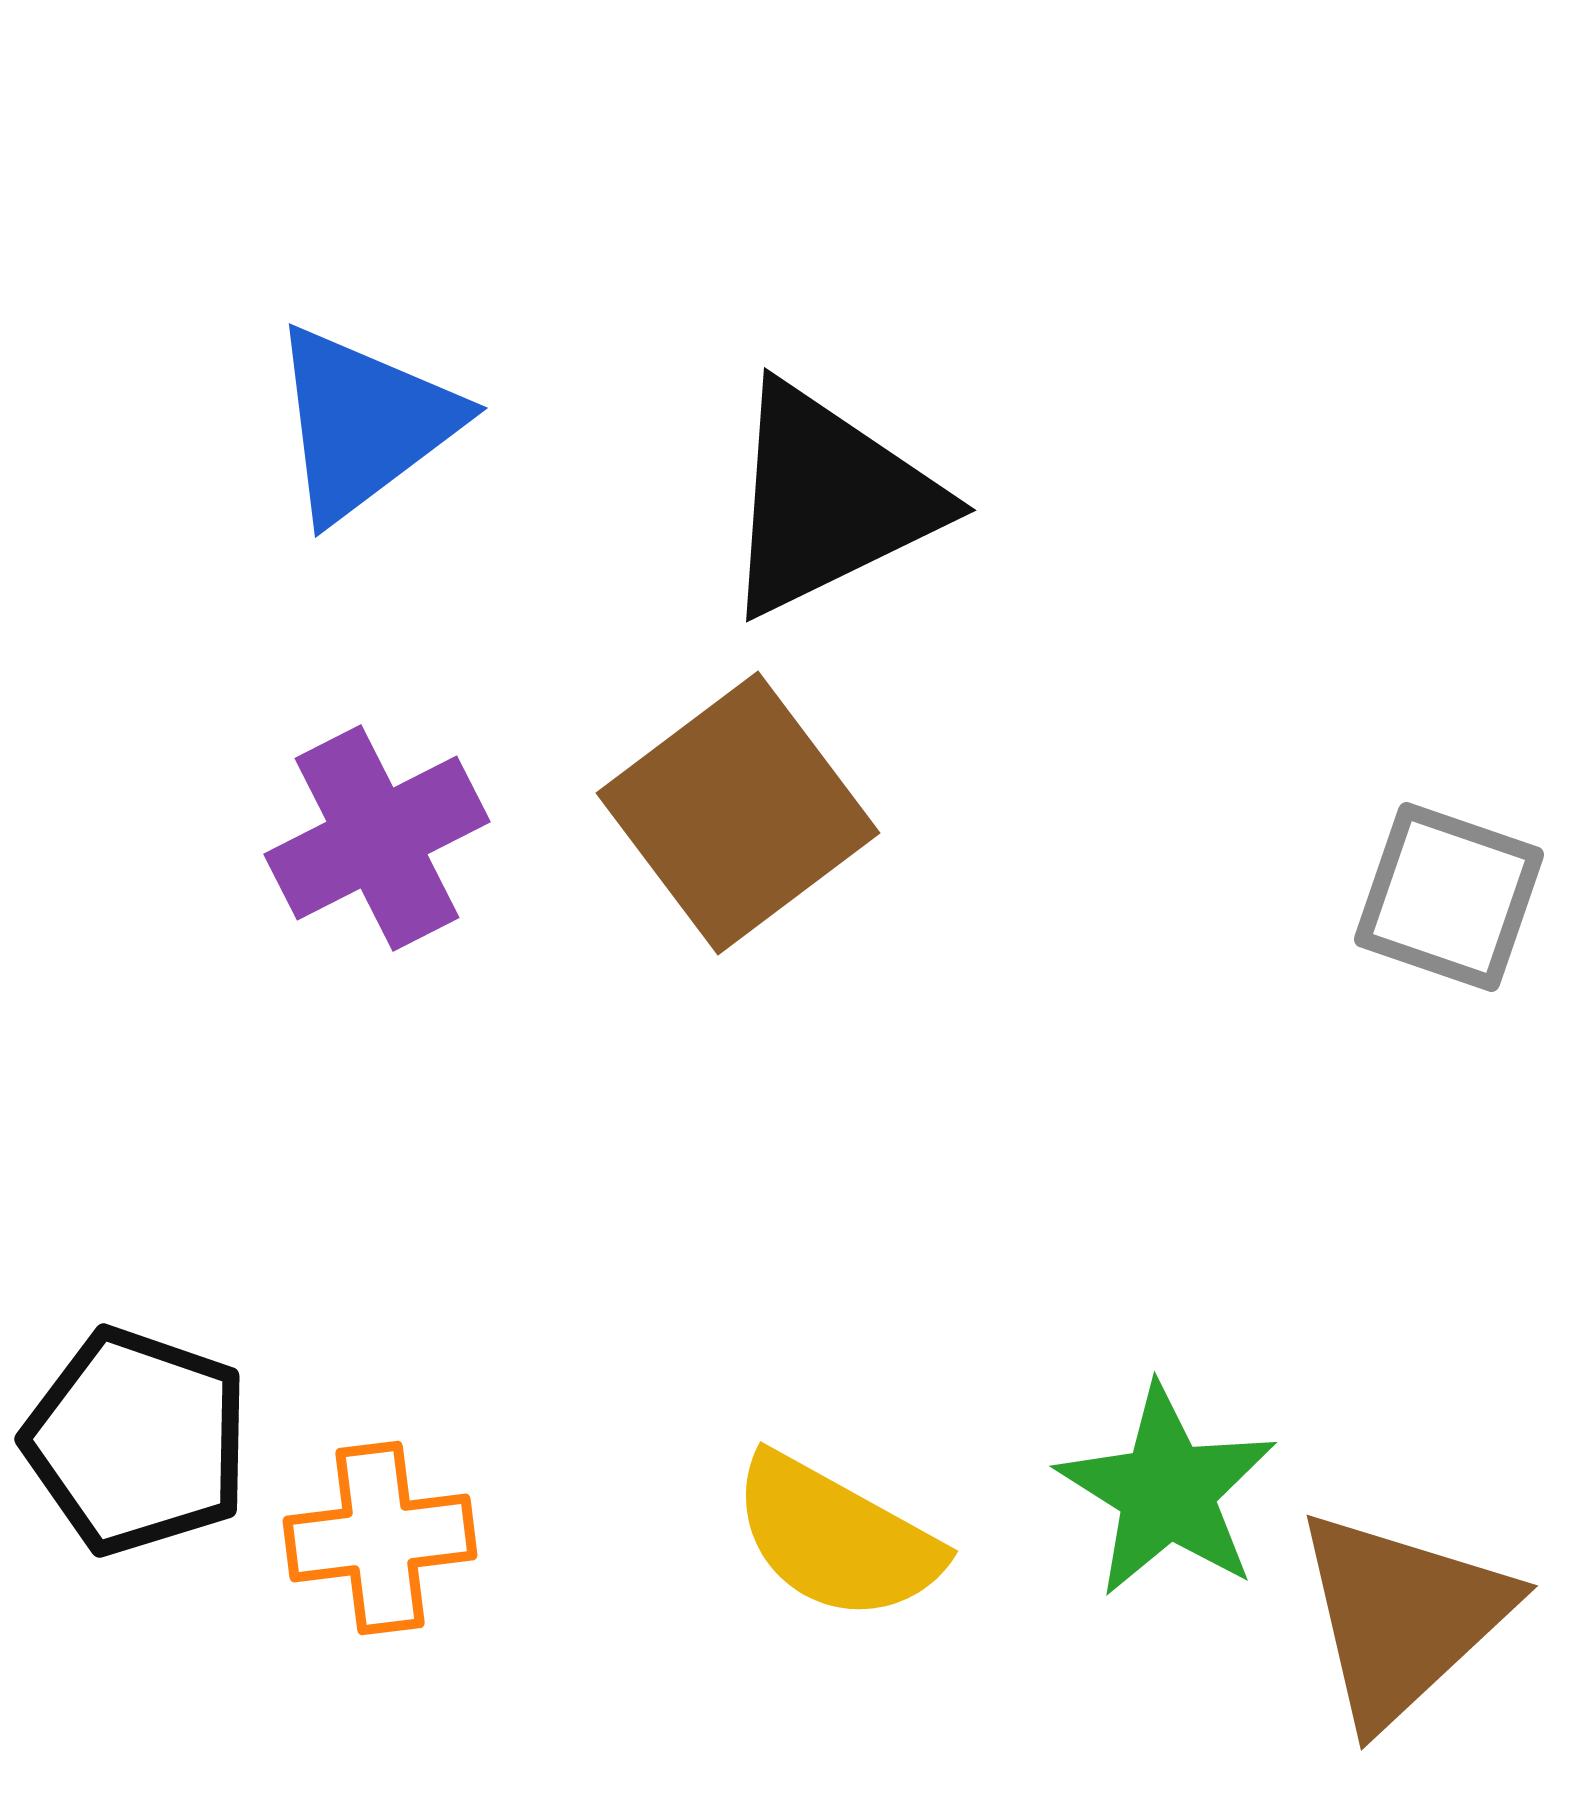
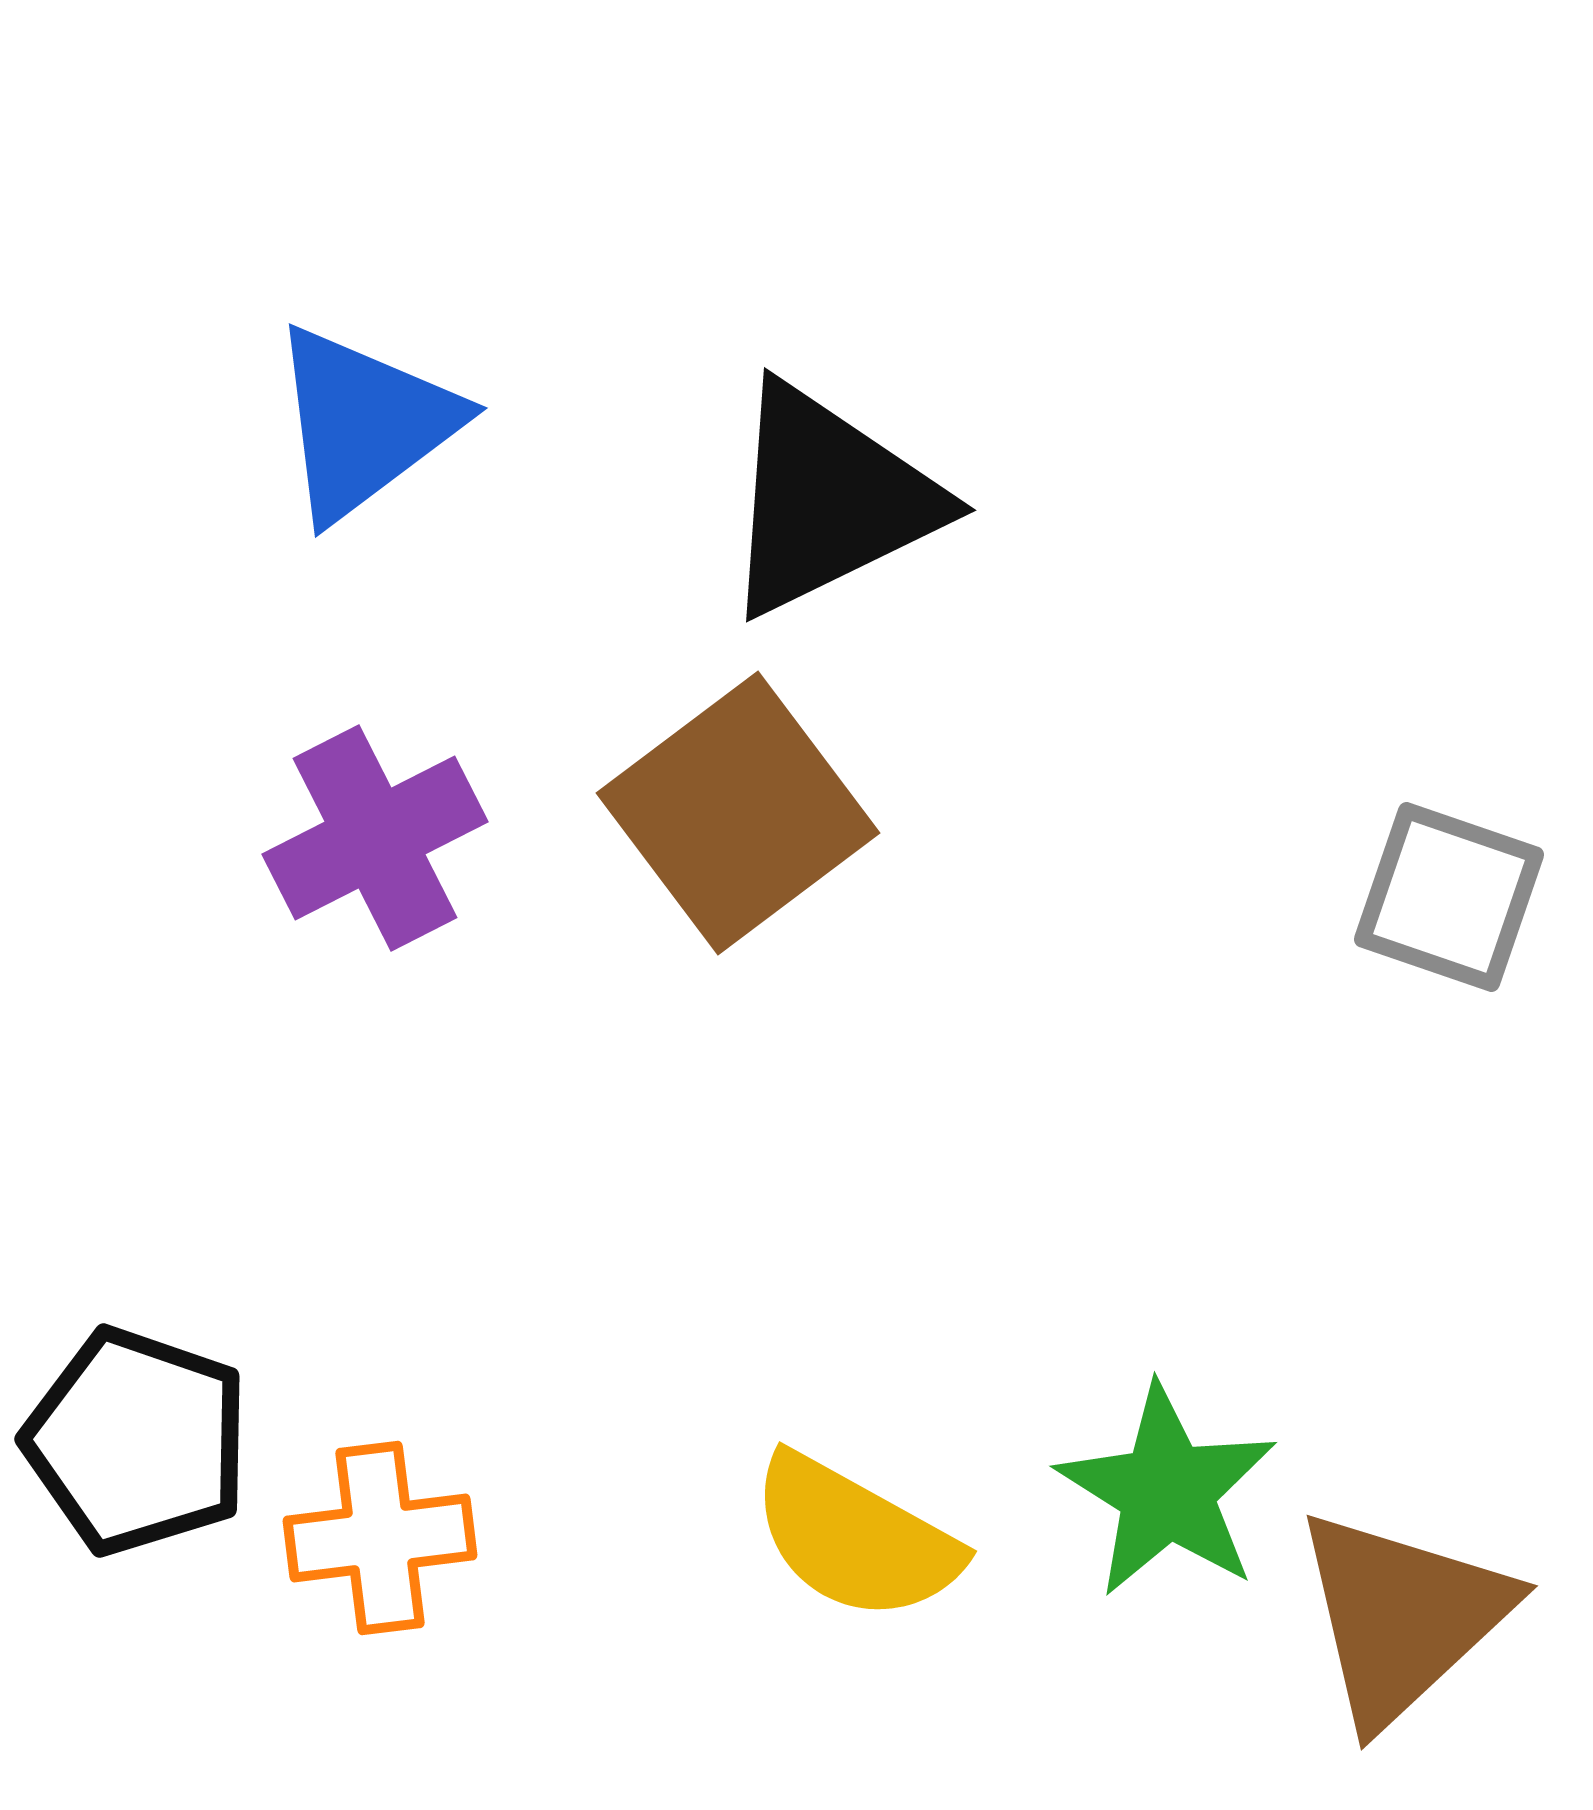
purple cross: moved 2 px left
yellow semicircle: moved 19 px right
